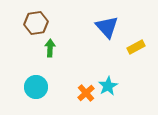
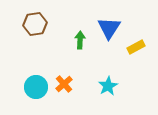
brown hexagon: moved 1 px left, 1 px down
blue triangle: moved 2 px right, 1 px down; rotated 15 degrees clockwise
green arrow: moved 30 px right, 8 px up
orange cross: moved 22 px left, 9 px up
